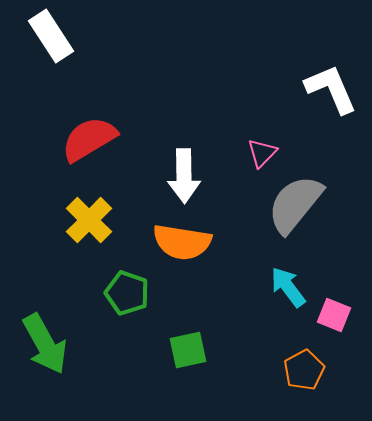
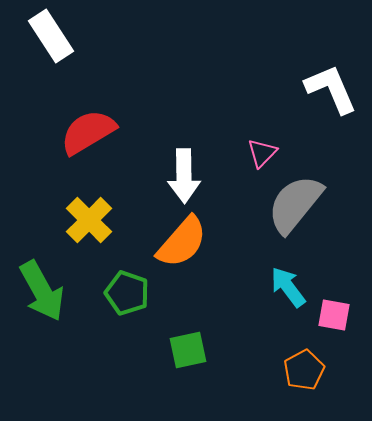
red semicircle: moved 1 px left, 7 px up
orange semicircle: rotated 58 degrees counterclockwise
pink square: rotated 12 degrees counterclockwise
green arrow: moved 3 px left, 53 px up
